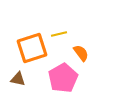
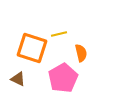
orange square: rotated 36 degrees clockwise
orange semicircle: rotated 24 degrees clockwise
brown triangle: rotated 14 degrees clockwise
